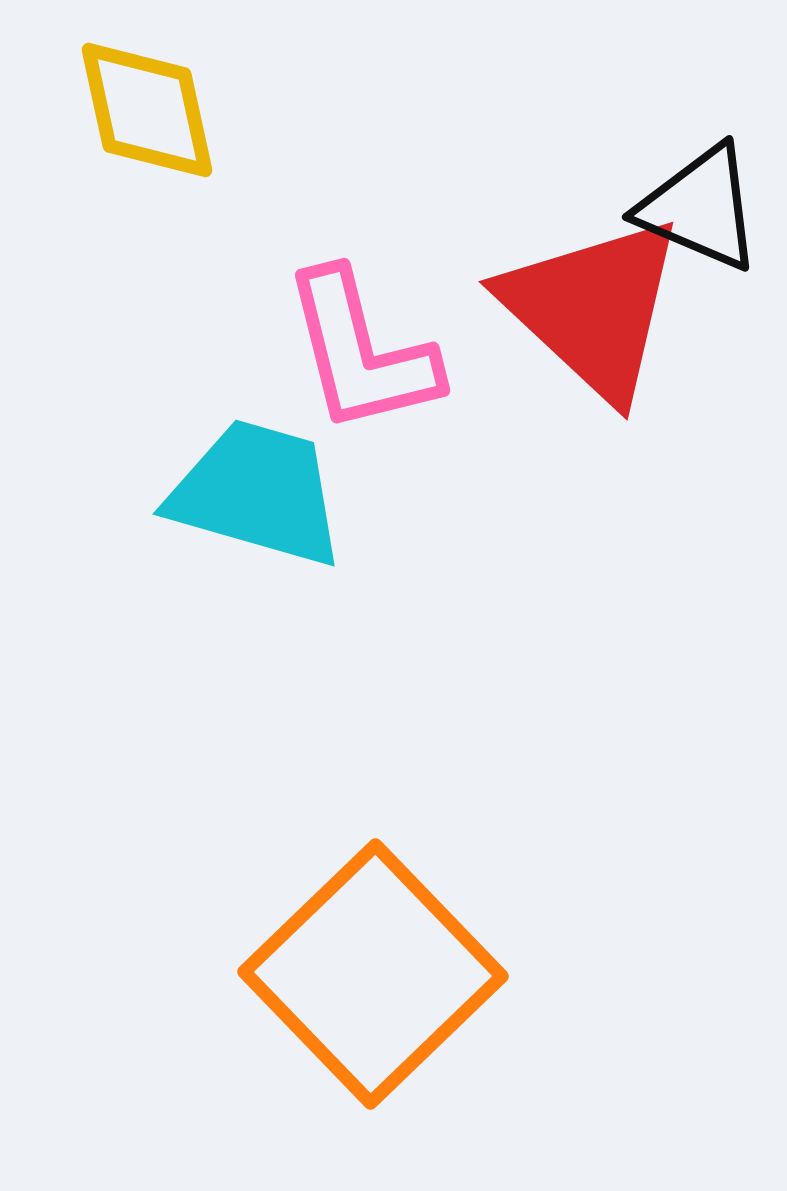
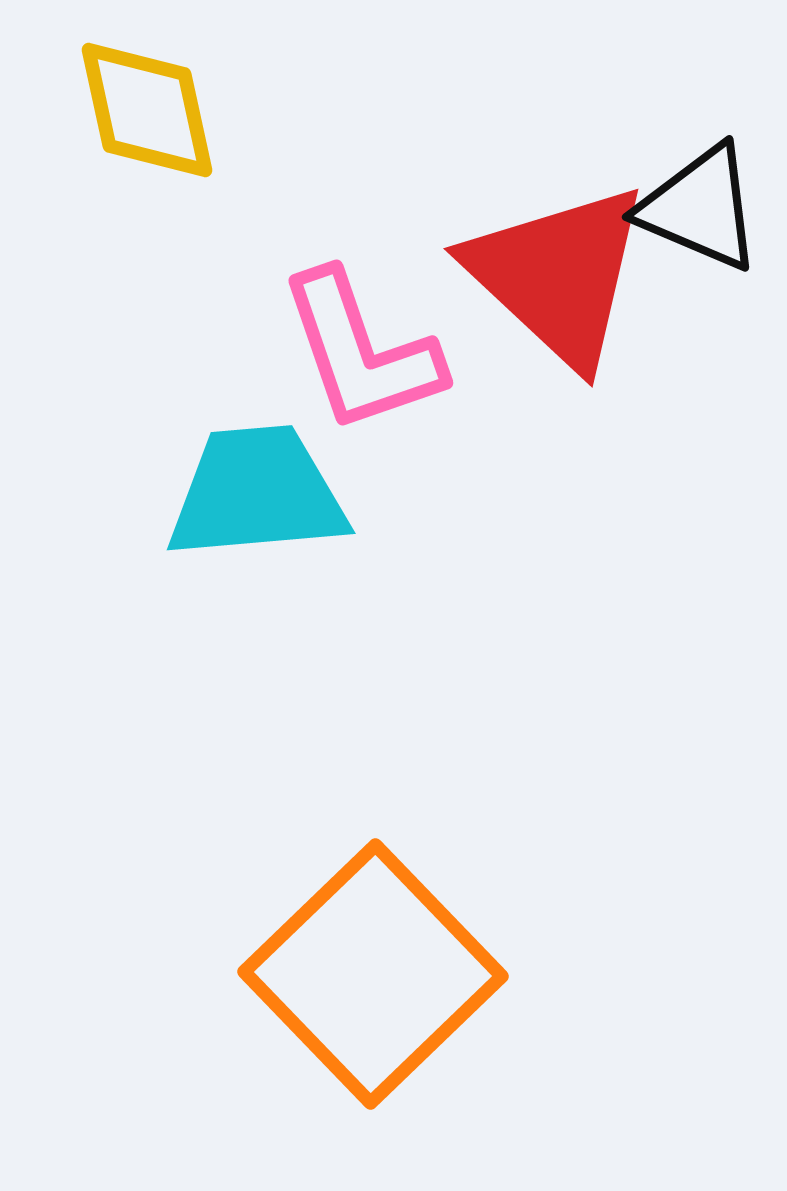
red triangle: moved 35 px left, 33 px up
pink L-shape: rotated 5 degrees counterclockwise
cyan trapezoid: rotated 21 degrees counterclockwise
